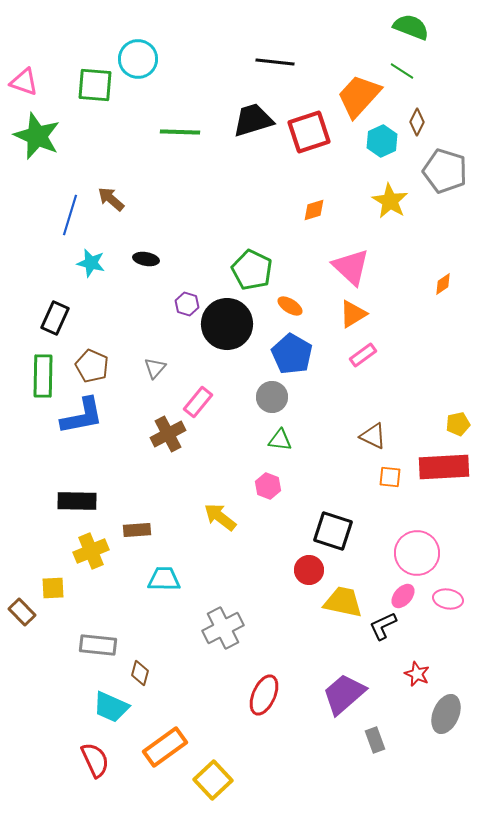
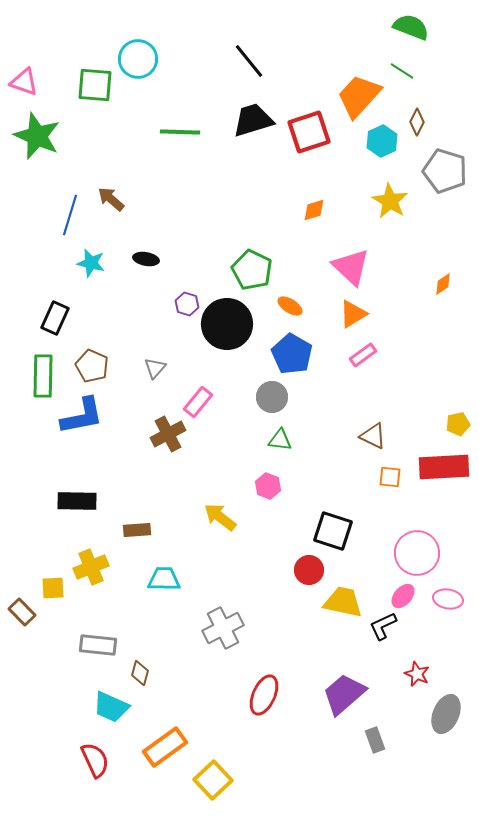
black line at (275, 62): moved 26 px left, 1 px up; rotated 45 degrees clockwise
yellow cross at (91, 551): moved 16 px down
